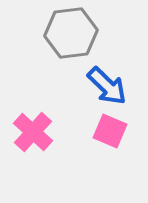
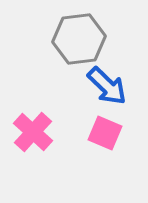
gray hexagon: moved 8 px right, 6 px down
pink square: moved 5 px left, 2 px down
